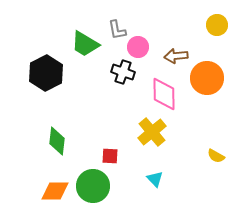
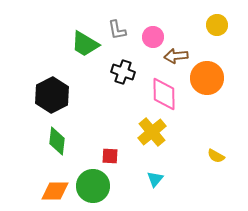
pink circle: moved 15 px right, 10 px up
black hexagon: moved 6 px right, 22 px down
cyan triangle: rotated 24 degrees clockwise
